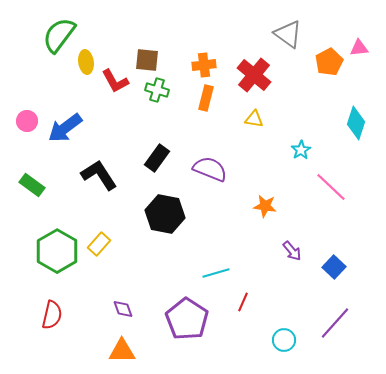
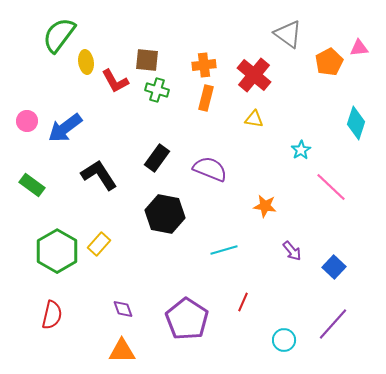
cyan line: moved 8 px right, 23 px up
purple line: moved 2 px left, 1 px down
